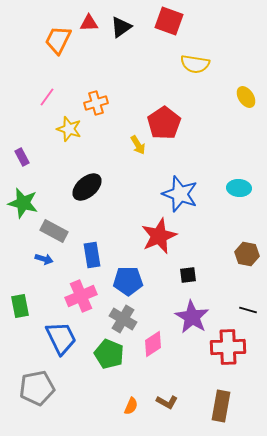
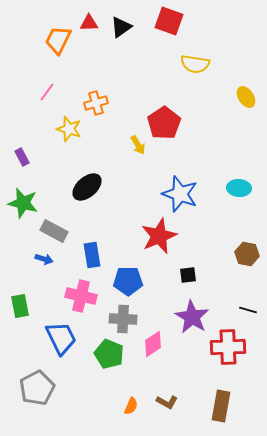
pink line: moved 5 px up
pink cross: rotated 36 degrees clockwise
gray cross: rotated 28 degrees counterclockwise
gray pentagon: rotated 16 degrees counterclockwise
